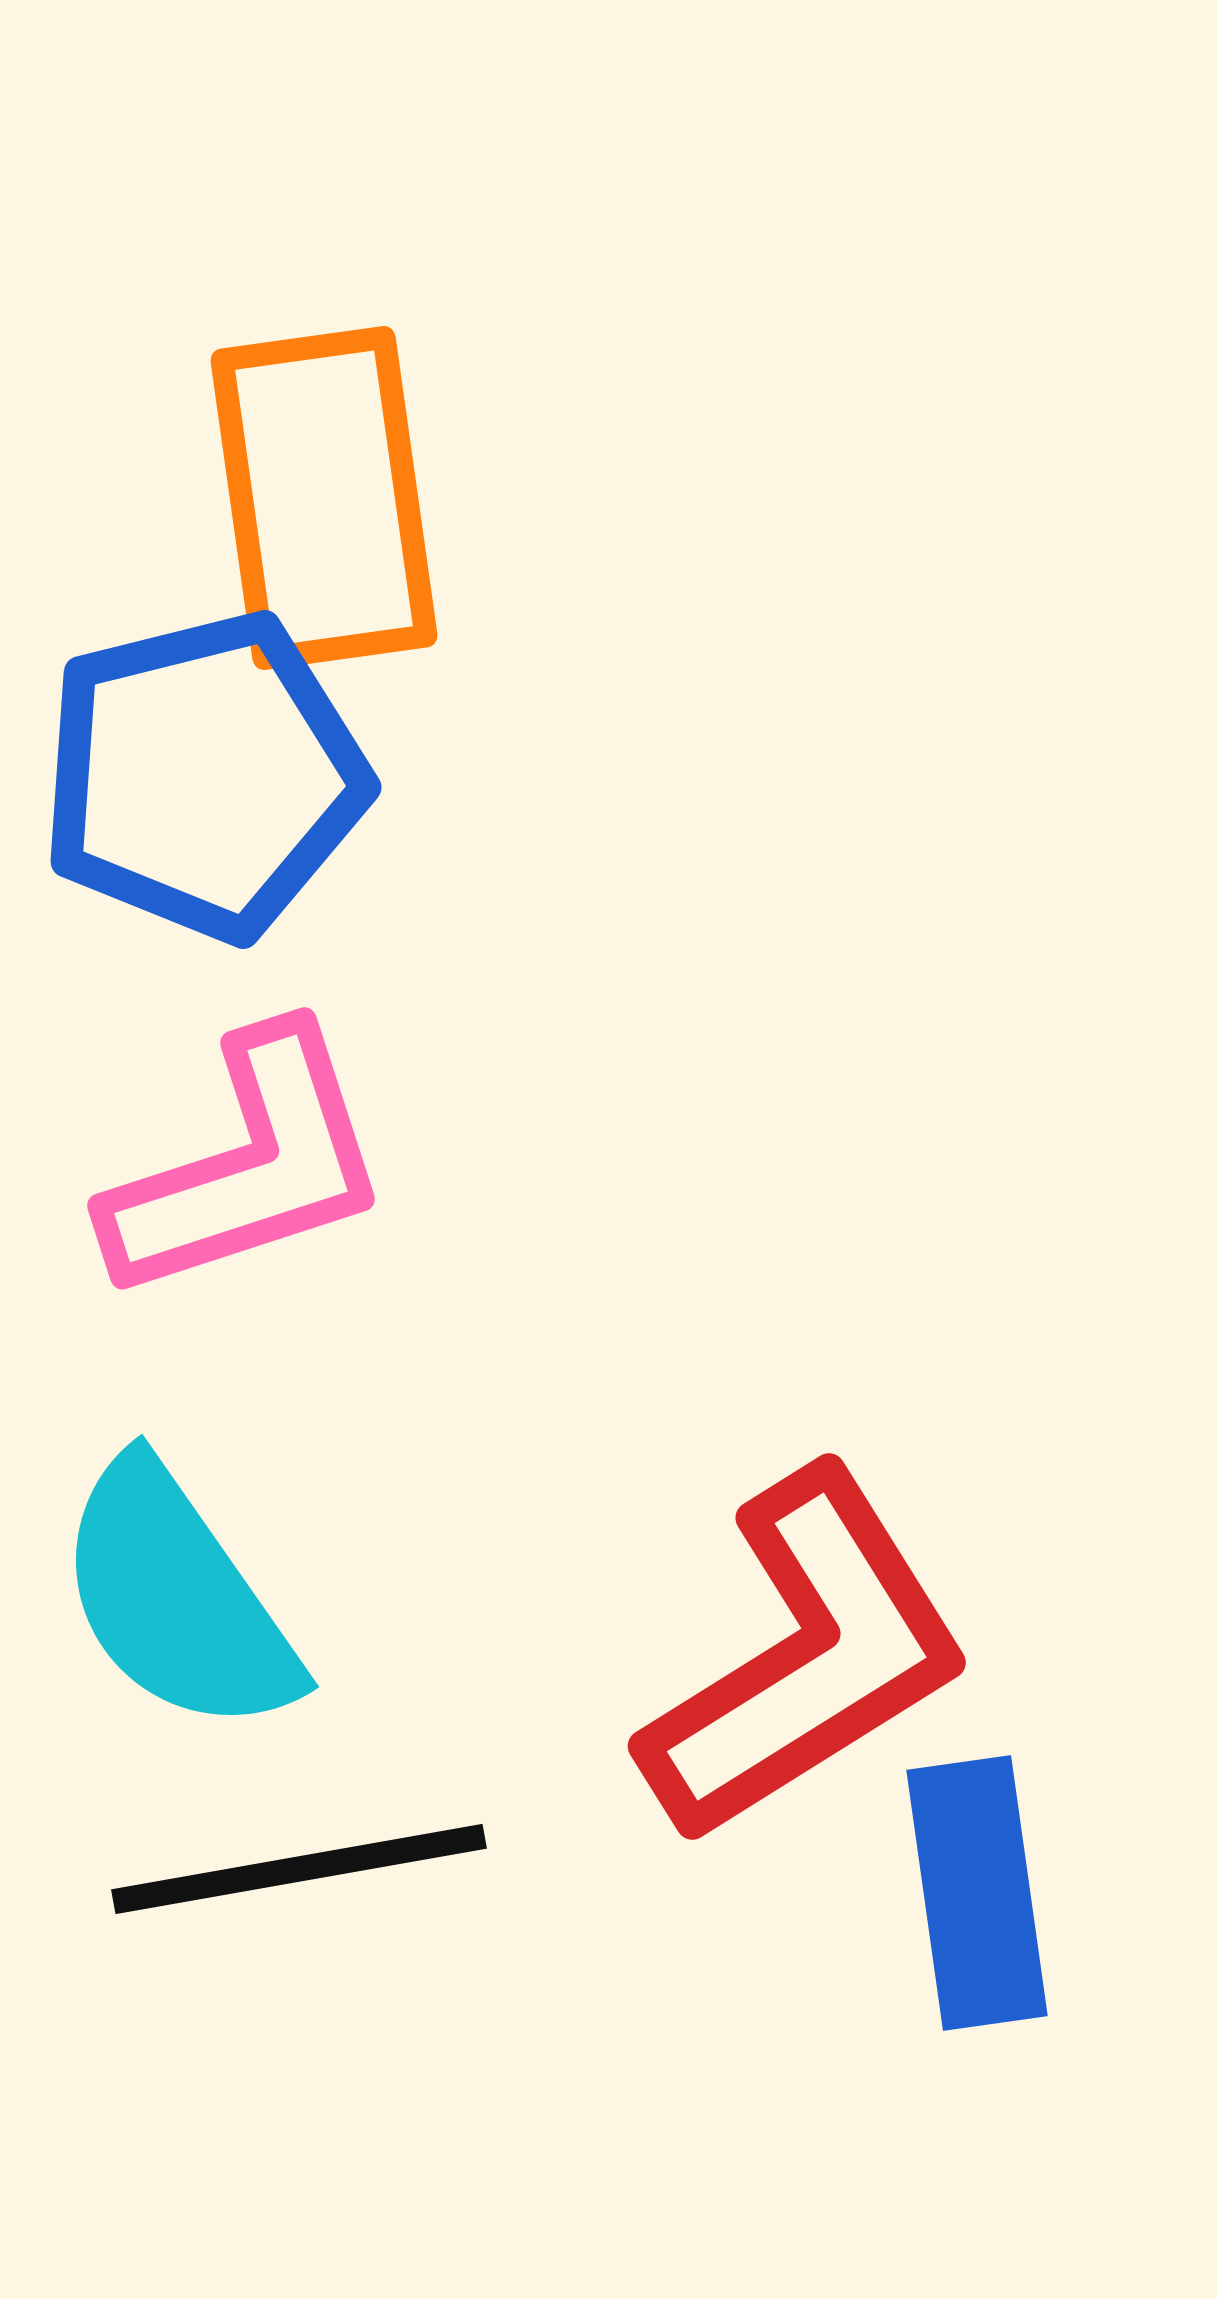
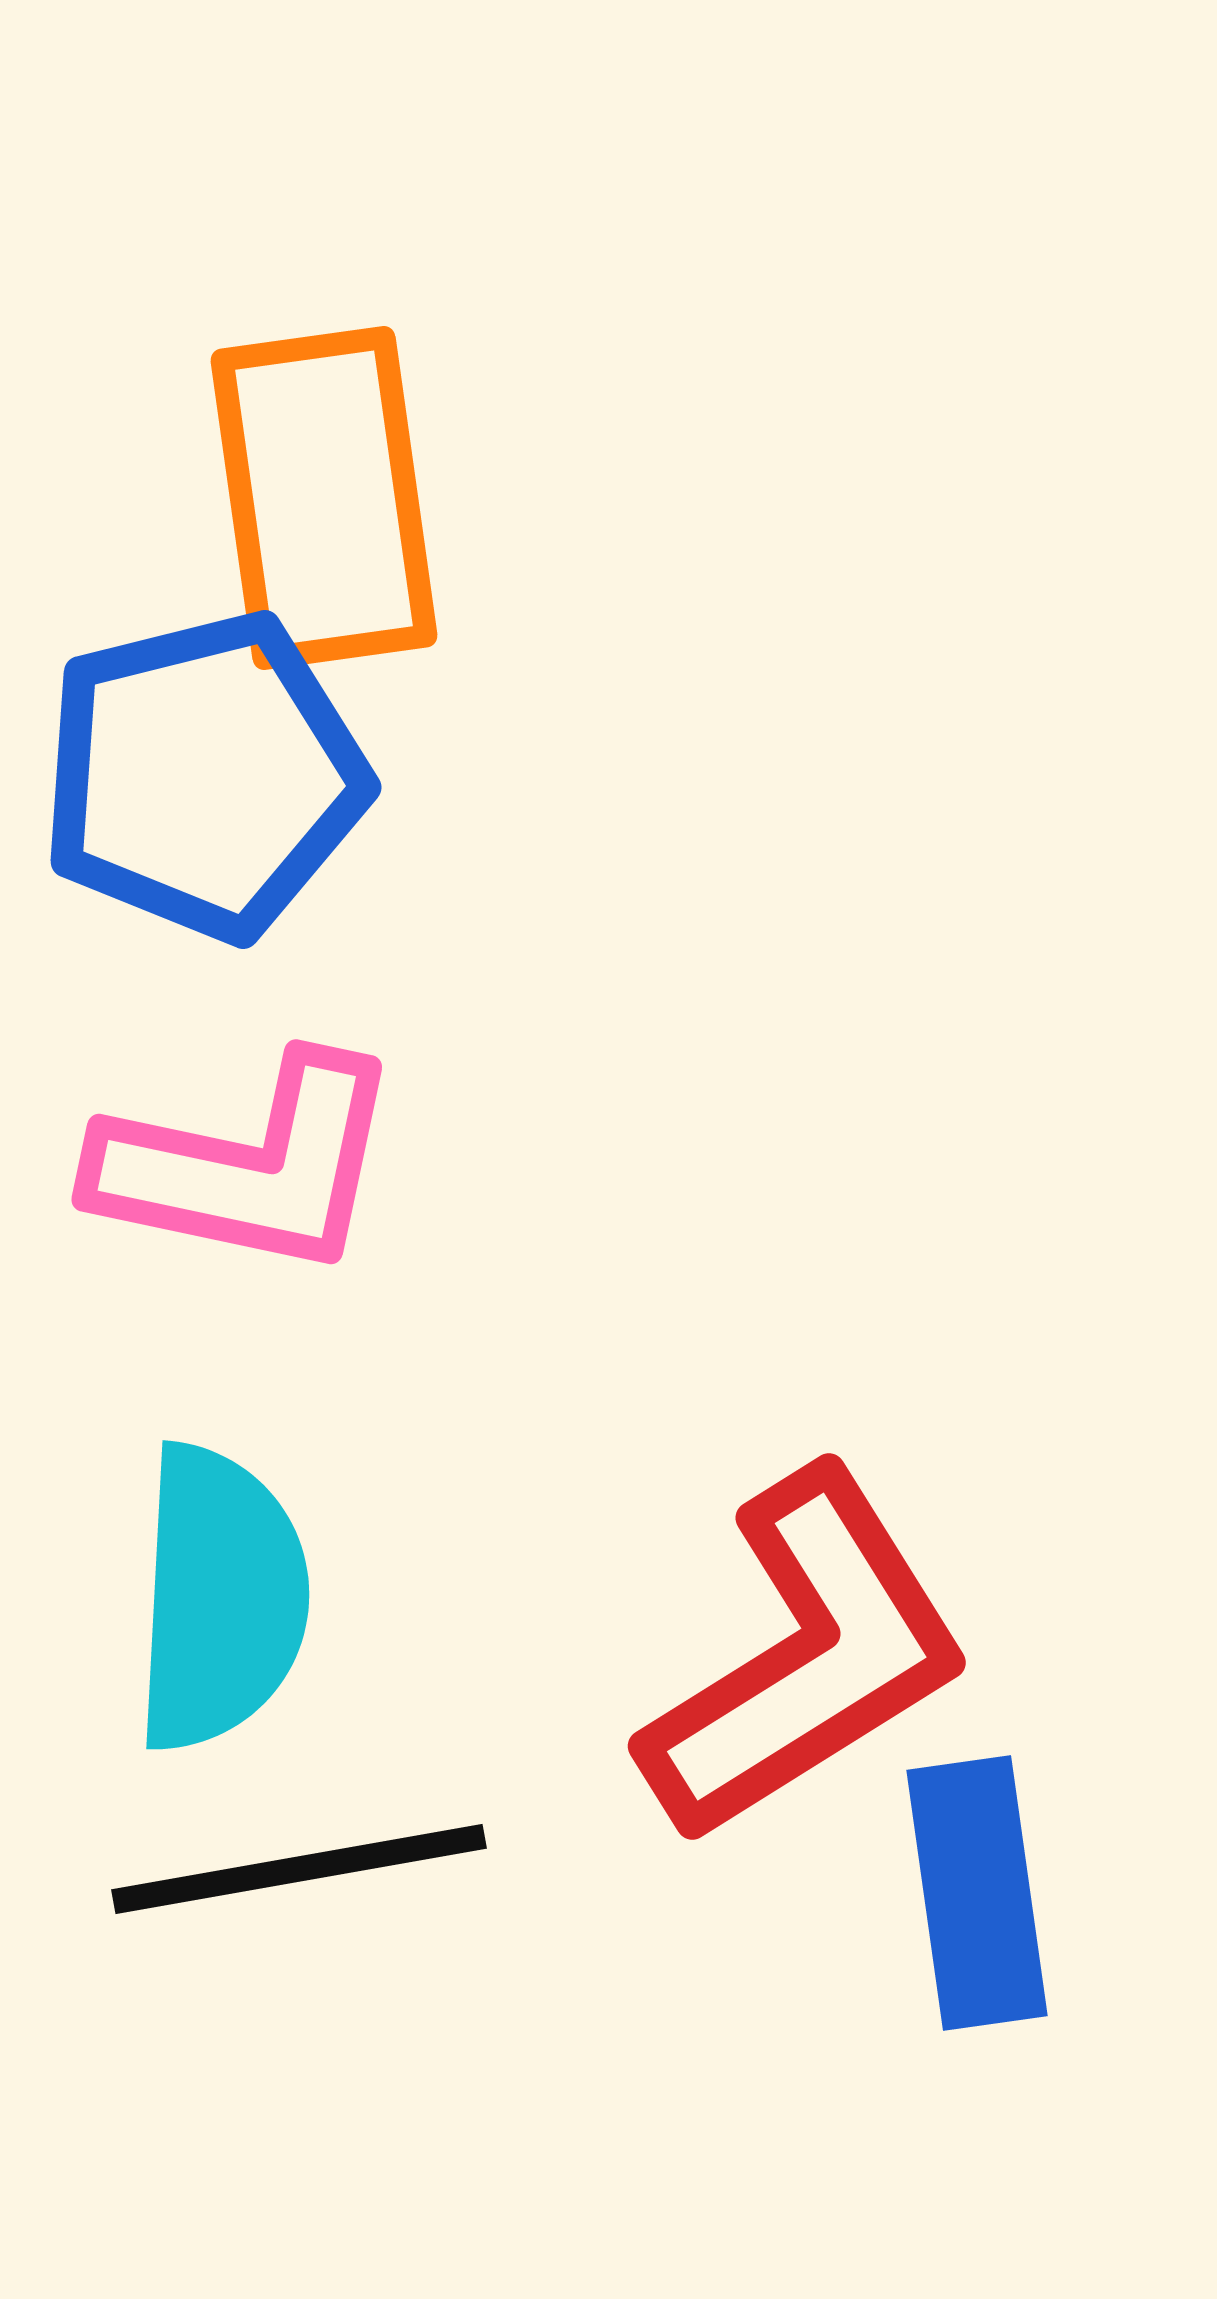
pink L-shape: rotated 30 degrees clockwise
cyan semicircle: moved 43 px right; rotated 142 degrees counterclockwise
